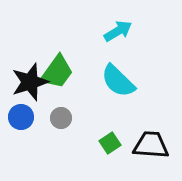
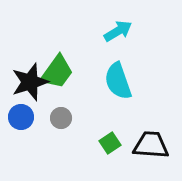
cyan semicircle: rotated 27 degrees clockwise
